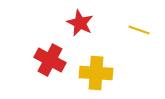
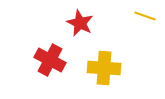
yellow line: moved 6 px right, 14 px up
yellow cross: moved 8 px right, 5 px up
